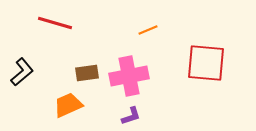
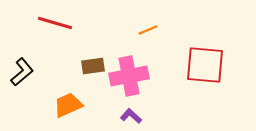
red square: moved 1 px left, 2 px down
brown rectangle: moved 6 px right, 7 px up
purple L-shape: rotated 120 degrees counterclockwise
